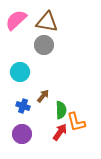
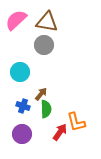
brown arrow: moved 2 px left, 2 px up
green semicircle: moved 15 px left, 1 px up
